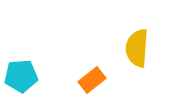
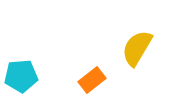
yellow semicircle: rotated 27 degrees clockwise
